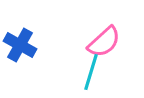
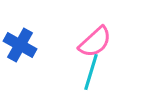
pink semicircle: moved 9 px left
